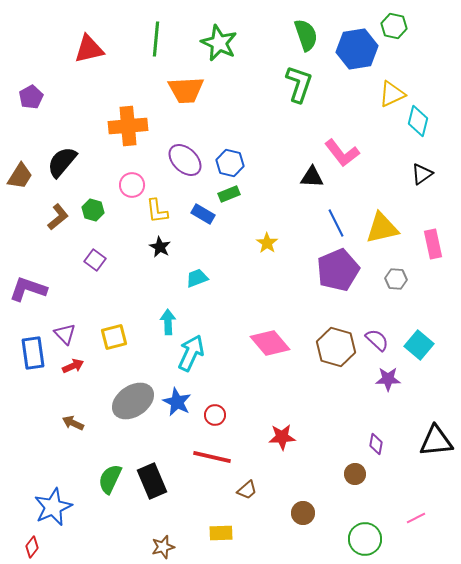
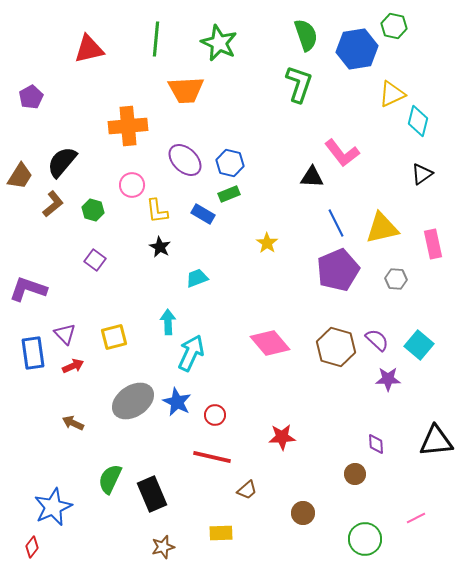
brown L-shape at (58, 217): moved 5 px left, 13 px up
purple diamond at (376, 444): rotated 15 degrees counterclockwise
black rectangle at (152, 481): moved 13 px down
